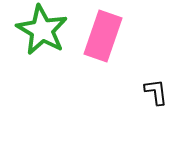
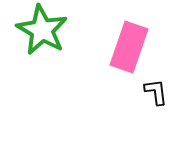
pink rectangle: moved 26 px right, 11 px down
